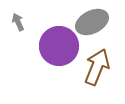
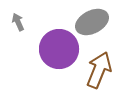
purple circle: moved 3 px down
brown arrow: moved 2 px right, 3 px down
